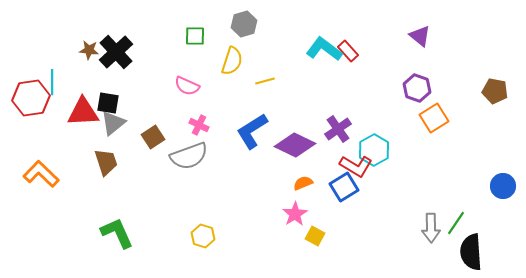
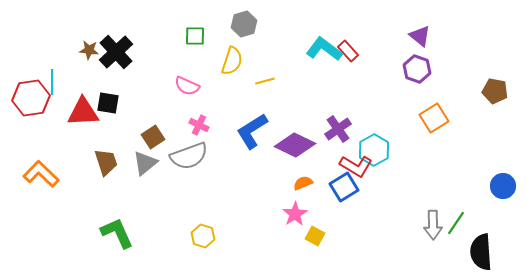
purple hexagon: moved 19 px up
gray triangle: moved 32 px right, 40 px down
gray arrow: moved 2 px right, 3 px up
black semicircle: moved 10 px right
